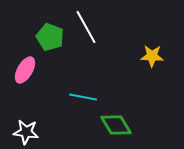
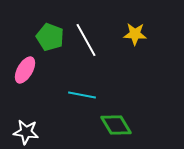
white line: moved 13 px down
yellow star: moved 17 px left, 22 px up
cyan line: moved 1 px left, 2 px up
